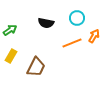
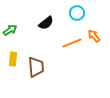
cyan circle: moved 5 px up
black semicircle: rotated 49 degrees counterclockwise
orange arrow: rotated 72 degrees counterclockwise
yellow rectangle: moved 2 px right, 3 px down; rotated 24 degrees counterclockwise
brown trapezoid: rotated 30 degrees counterclockwise
